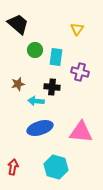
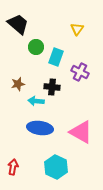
green circle: moved 1 px right, 3 px up
cyan rectangle: rotated 12 degrees clockwise
purple cross: rotated 12 degrees clockwise
blue ellipse: rotated 25 degrees clockwise
pink triangle: rotated 25 degrees clockwise
cyan hexagon: rotated 10 degrees clockwise
